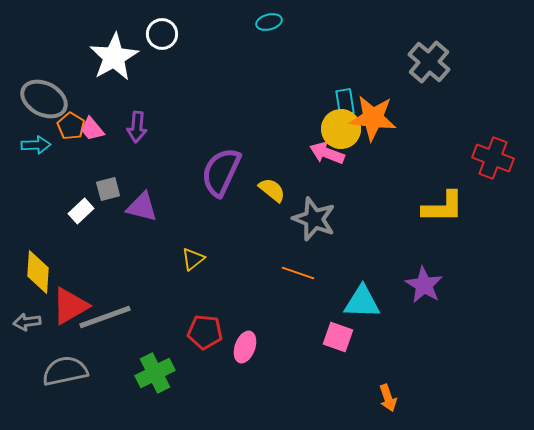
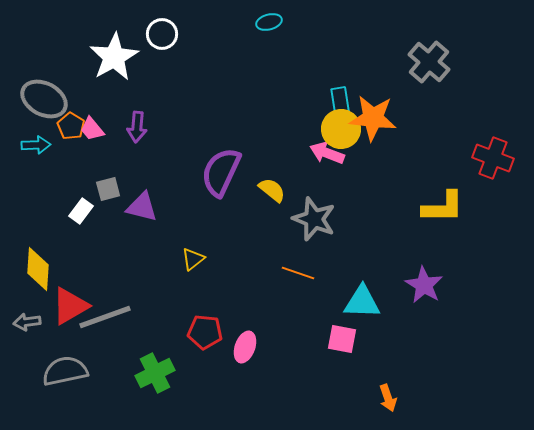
cyan rectangle: moved 5 px left, 2 px up
white rectangle: rotated 10 degrees counterclockwise
yellow diamond: moved 3 px up
pink square: moved 4 px right, 2 px down; rotated 8 degrees counterclockwise
